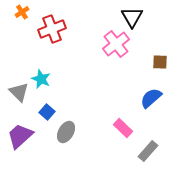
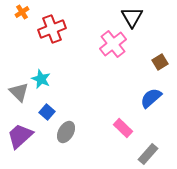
pink cross: moved 3 px left
brown square: rotated 35 degrees counterclockwise
gray rectangle: moved 3 px down
